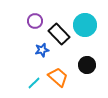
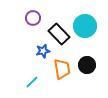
purple circle: moved 2 px left, 3 px up
cyan circle: moved 1 px down
blue star: moved 1 px right, 1 px down
orange trapezoid: moved 4 px right, 8 px up; rotated 40 degrees clockwise
cyan line: moved 2 px left, 1 px up
